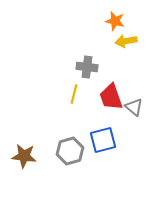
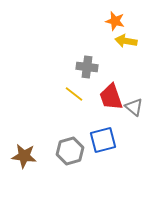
yellow arrow: rotated 20 degrees clockwise
yellow line: rotated 66 degrees counterclockwise
